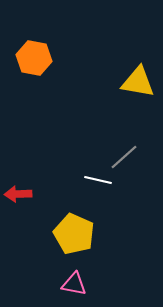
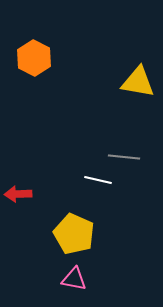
orange hexagon: rotated 16 degrees clockwise
gray line: rotated 48 degrees clockwise
pink triangle: moved 5 px up
